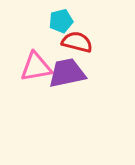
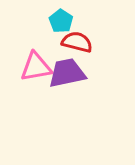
cyan pentagon: rotated 25 degrees counterclockwise
